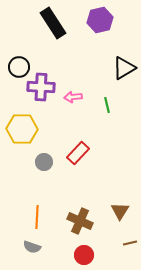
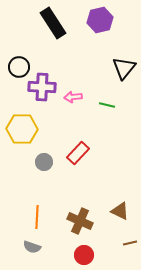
black triangle: rotated 20 degrees counterclockwise
purple cross: moved 1 px right
green line: rotated 63 degrees counterclockwise
brown triangle: rotated 36 degrees counterclockwise
